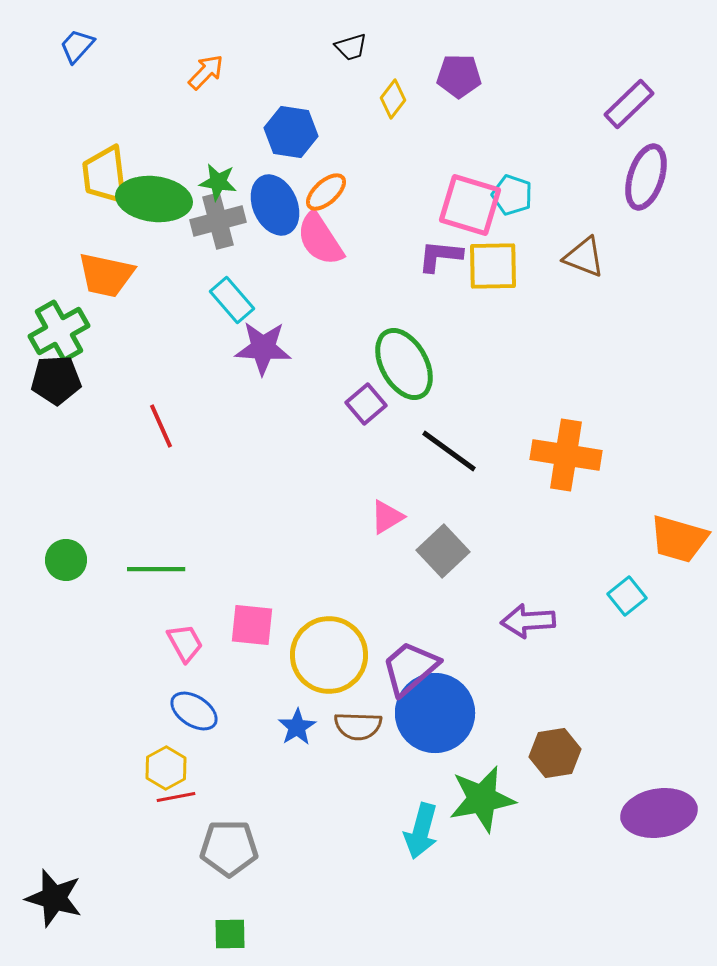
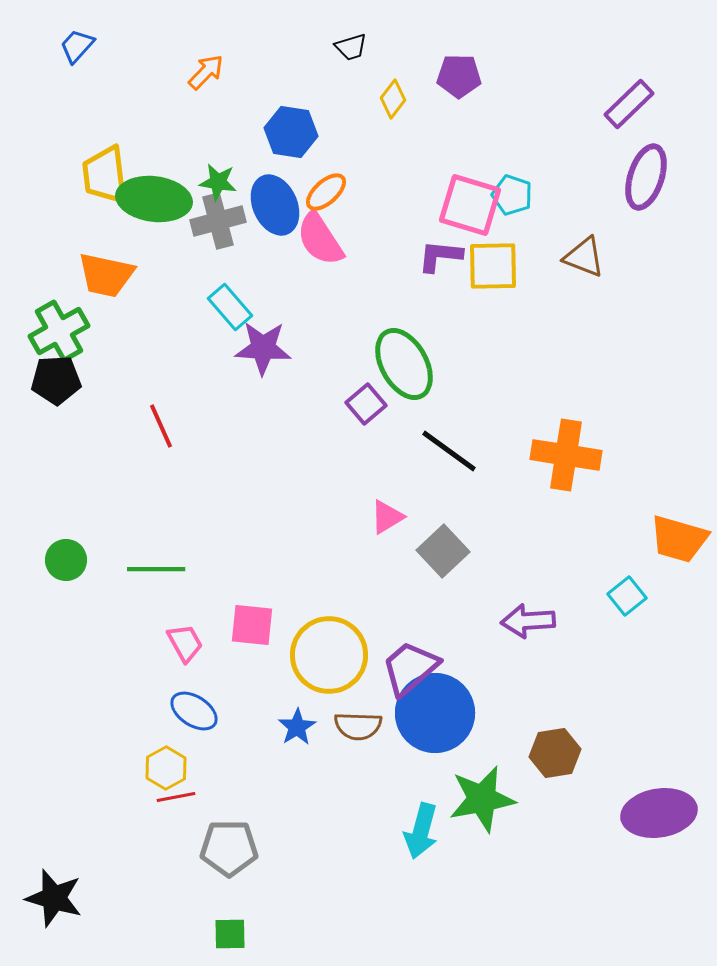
cyan rectangle at (232, 300): moved 2 px left, 7 px down
